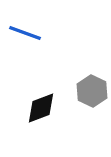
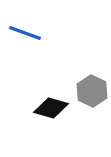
black diamond: moved 10 px right; rotated 36 degrees clockwise
